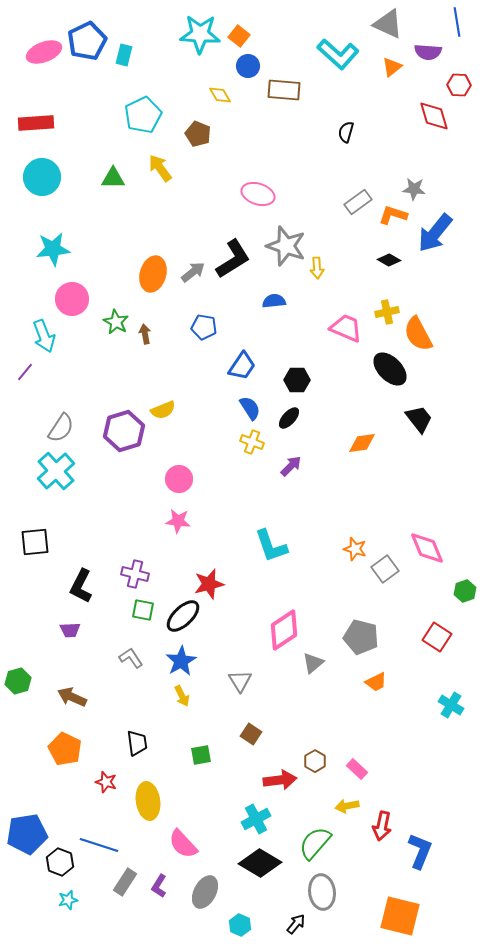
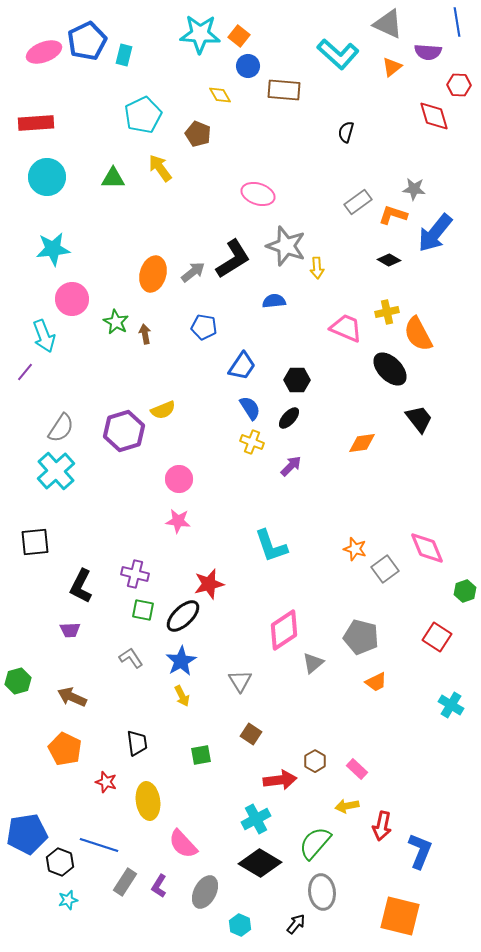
cyan circle at (42, 177): moved 5 px right
